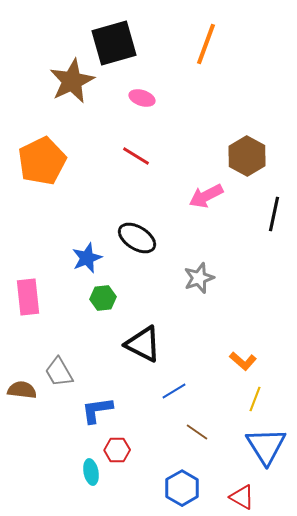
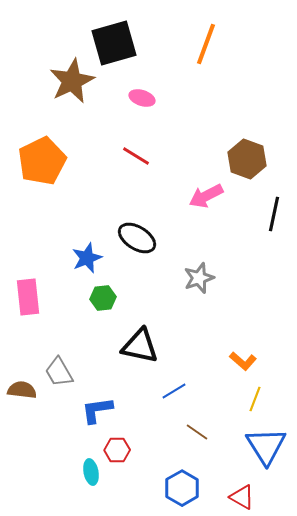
brown hexagon: moved 3 px down; rotated 9 degrees counterclockwise
black triangle: moved 3 px left, 2 px down; rotated 15 degrees counterclockwise
